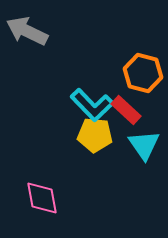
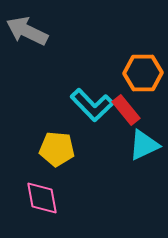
orange hexagon: rotated 15 degrees counterclockwise
red rectangle: rotated 8 degrees clockwise
yellow pentagon: moved 38 px left, 14 px down
cyan triangle: rotated 40 degrees clockwise
